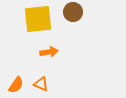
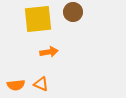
orange semicircle: rotated 48 degrees clockwise
